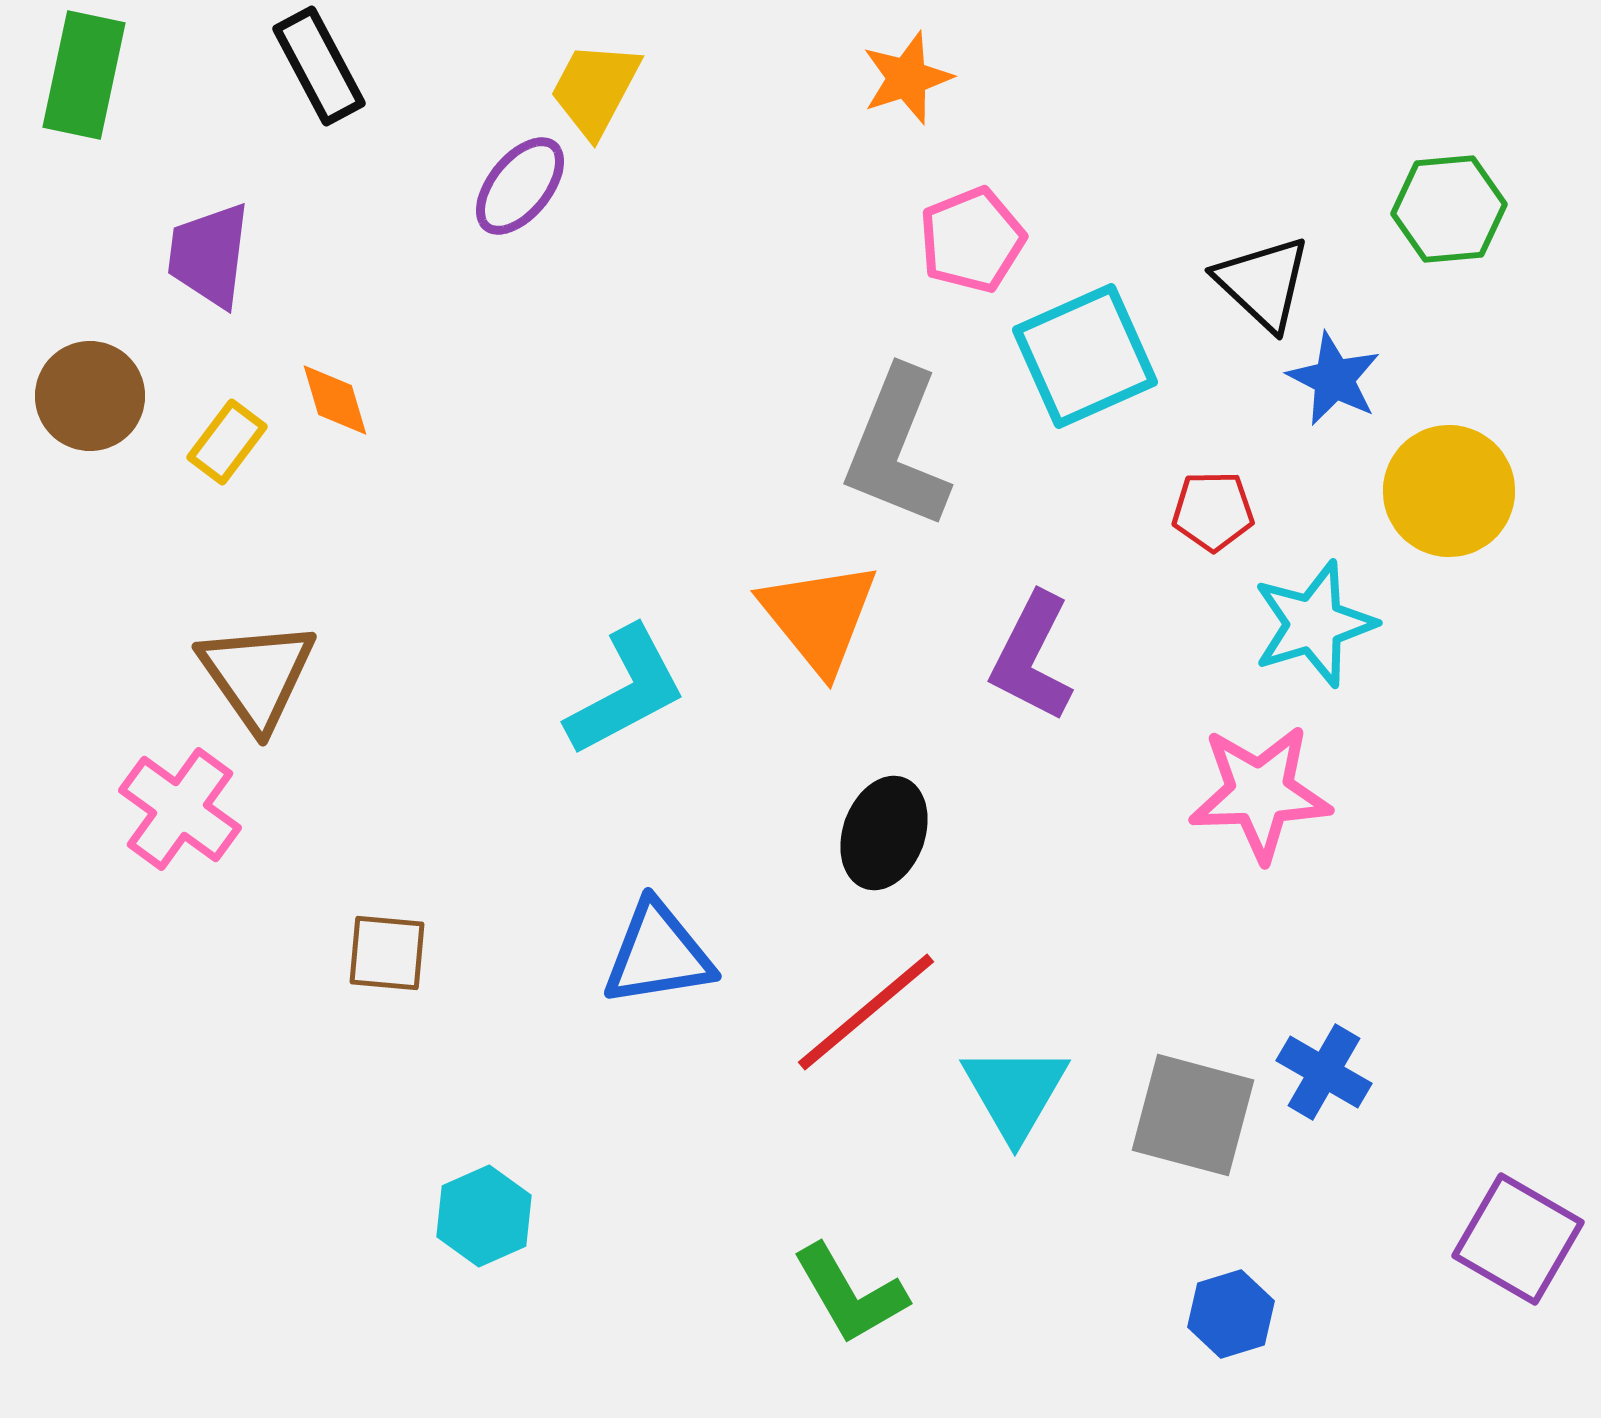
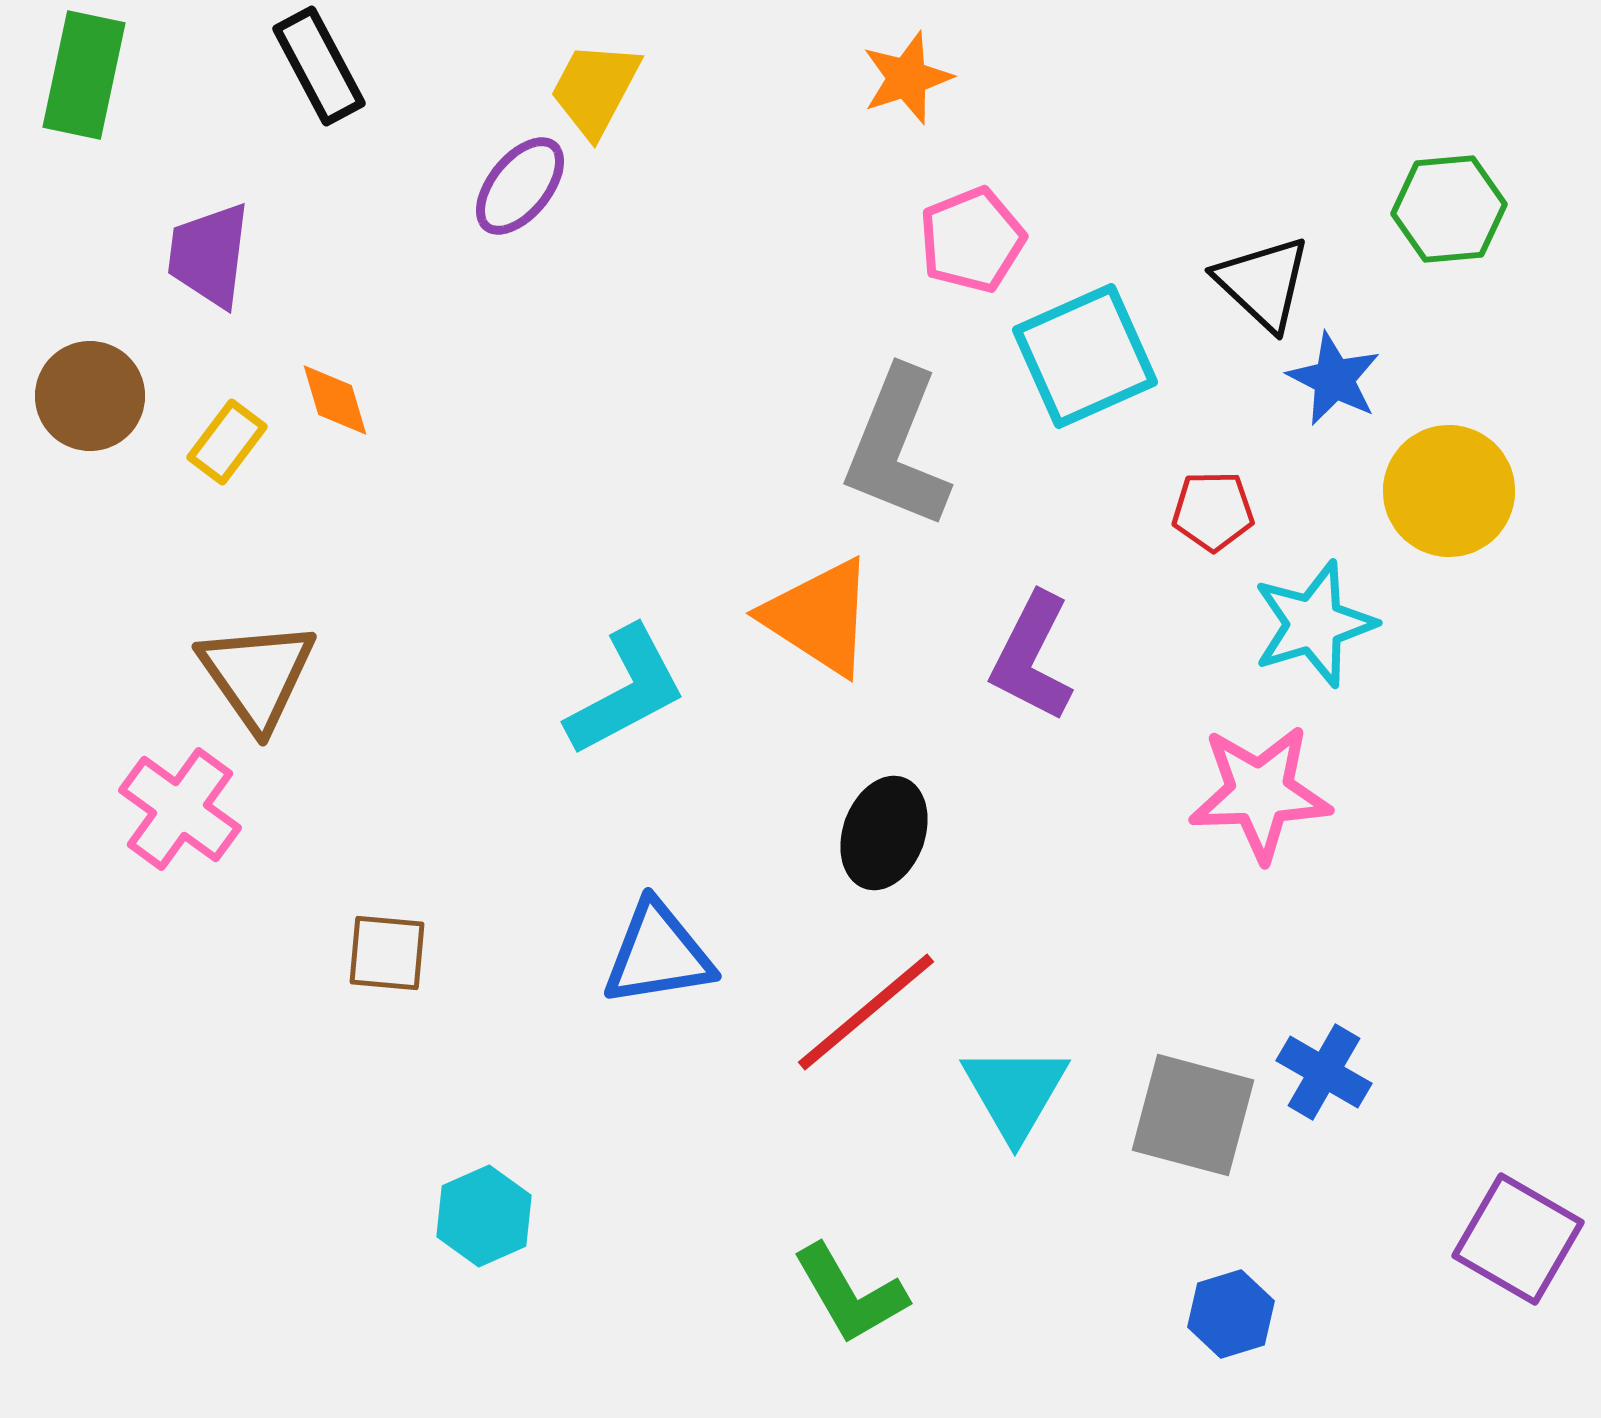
orange triangle: rotated 18 degrees counterclockwise
